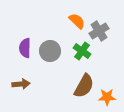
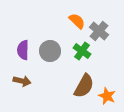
gray cross: rotated 18 degrees counterclockwise
purple semicircle: moved 2 px left, 2 px down
brown arrow: moved 1 px right, 3 px up; rotated 18 degrees clockwise
orange star: moved 1 px up; rotated 24 degrees clockwise
